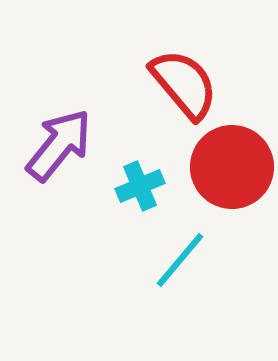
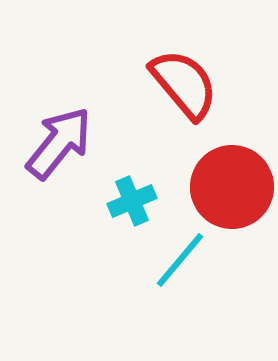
purple arrow: moved 2 px up
red circle: moved 20 px down
cyan cross: moved 8 px left, 15 px down
